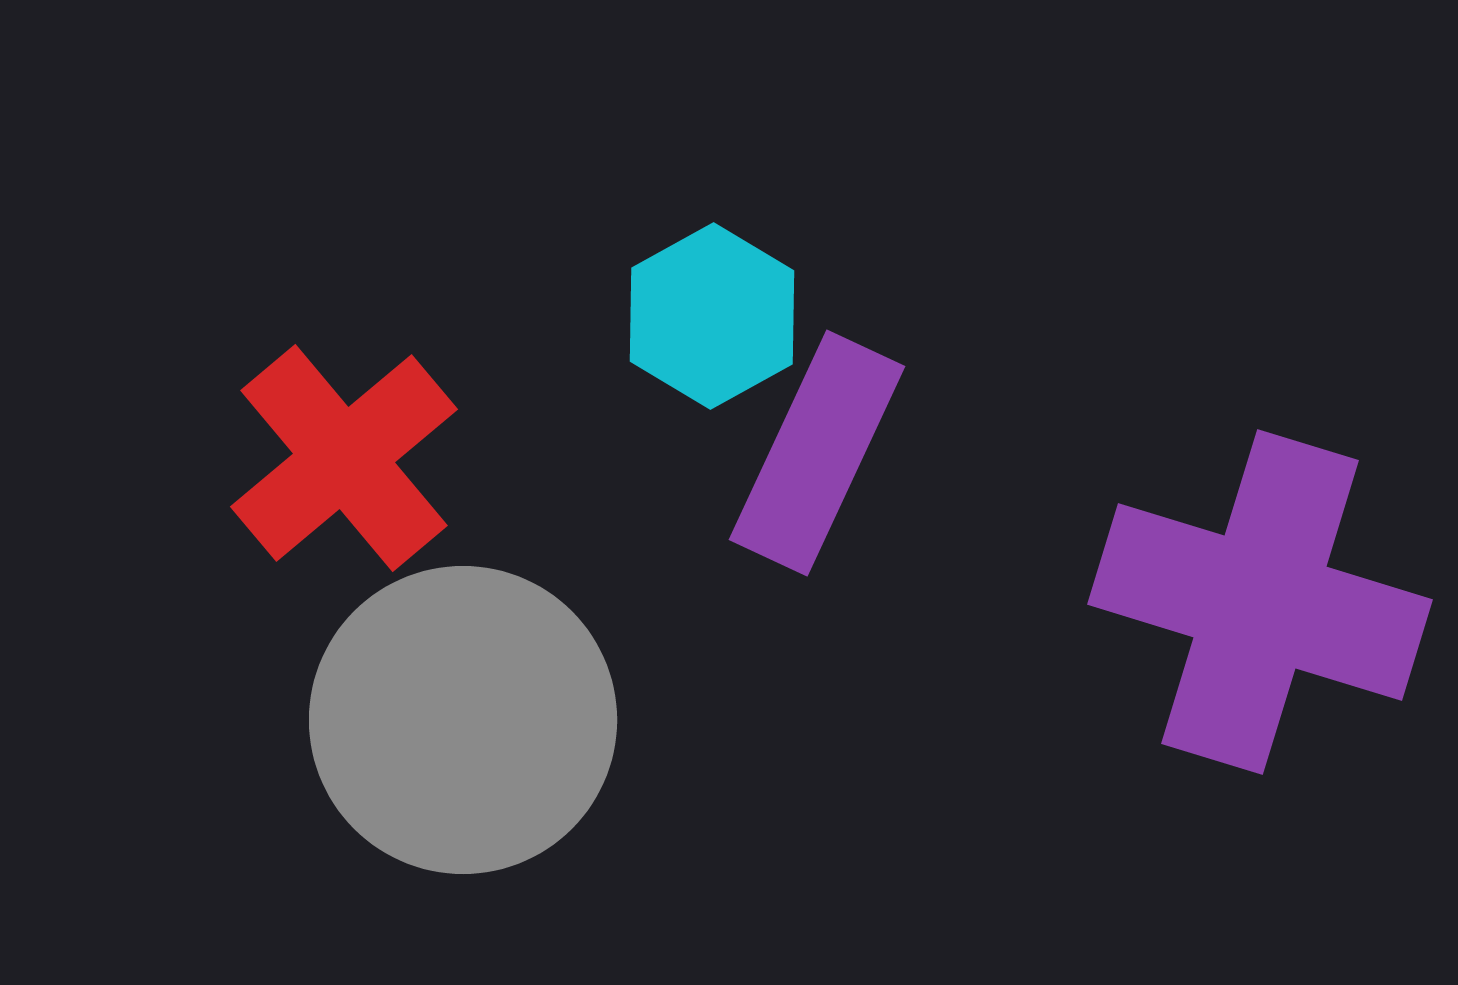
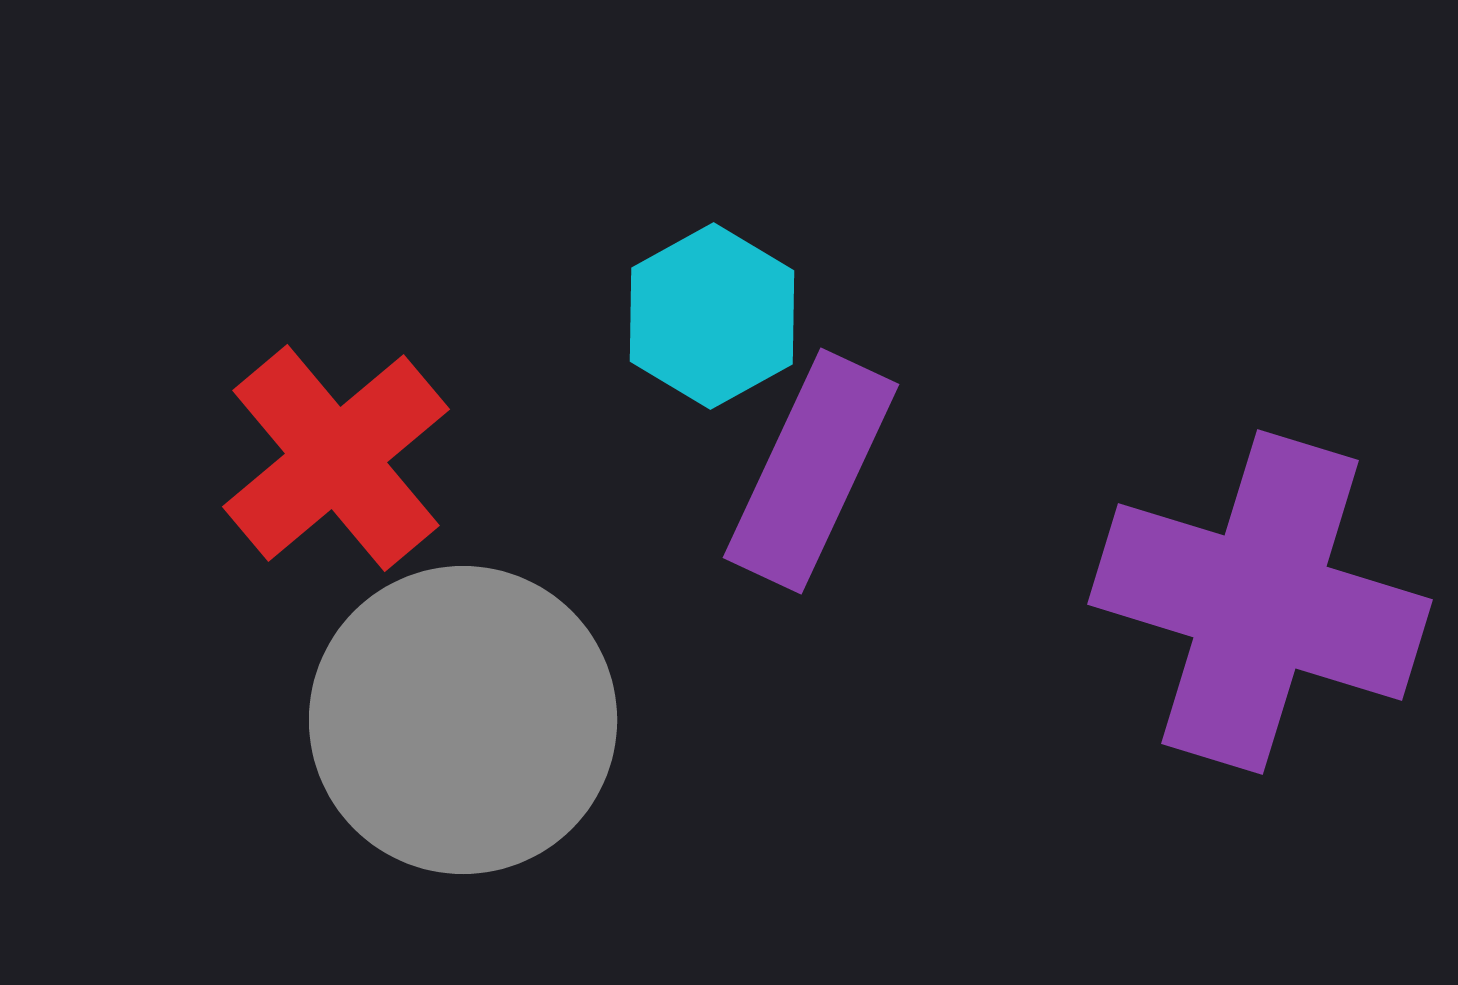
purple rectangle: moved 6 px left, 18 px down
red cross: moved 8 px left
